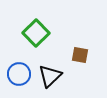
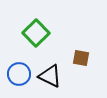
brown square: moved 1 px right, 3 px down
black triangle: rotated 50 degrees counterclockwise
